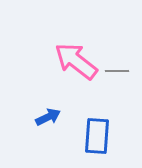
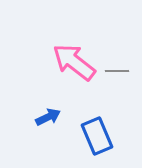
pink arrow: moved 2 px left, 1 px down
blue rectangle: rotated 27 degrees counterclockwise
